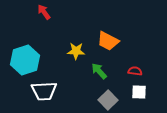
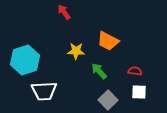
red arrow: moved 20 px right
